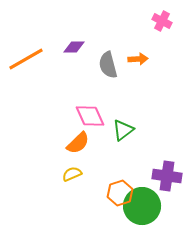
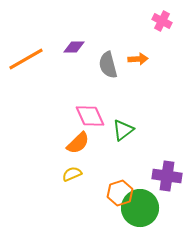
green circle: moved 2 px left, 2 px down
